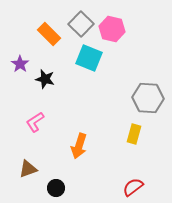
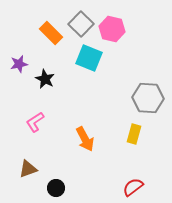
orange rectangle: moved 2 px right, 1 px up
purple star: moved 1 px left; rotated 24 degrees clockwise
black star: rotated 12 degrees clockwise
orange arrow: moved 6 px right, 7 px up; rotated 45 degrees counterclockwise
